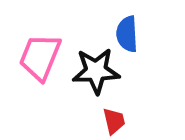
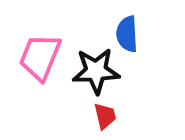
red trapezoid: moved 9 px left, 5 px up
